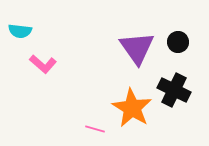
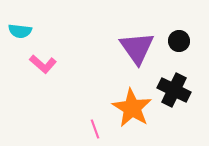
black circle: moved 1 px right, 1 px up
pink line: rotated 54 degrees clockwise
